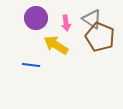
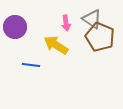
purple circle: moved 21 px left, 9 px down
